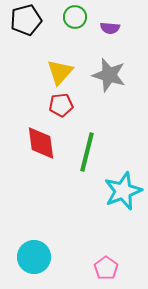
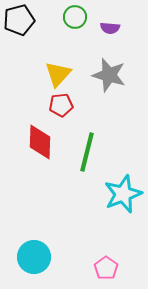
black pentagon: moved 7 px left
yellow triangle: moved 2 px left, 2 px down
red diamond: moved 1 px left, 1 px up; rotated 9 degrees clockwise
cyan star: moved 3 px down
